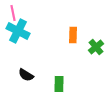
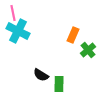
orange rectangle: rotated 21 degrees clockwise
green cross: moved 8 px left, 3 px down
black semicircle: moved 15 px right
